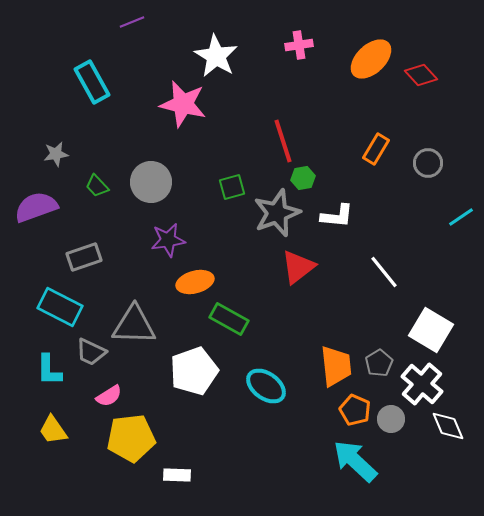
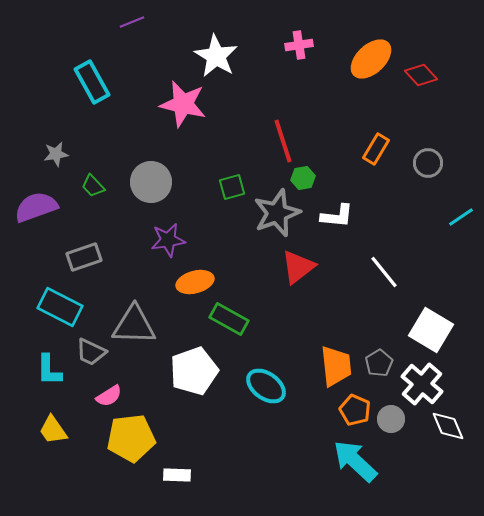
green trapezoid at (97, 186): moved 4 px left
